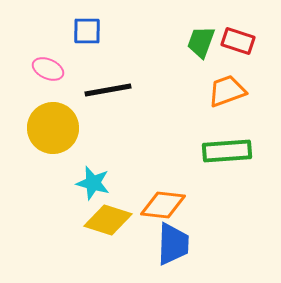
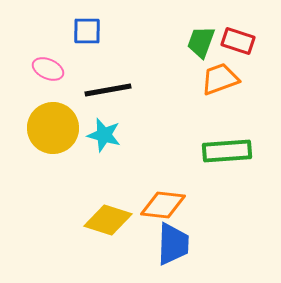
orange trapezoid: moved 7 px left, 12 px up
cyan star: moved 11 px right, 48 px up
